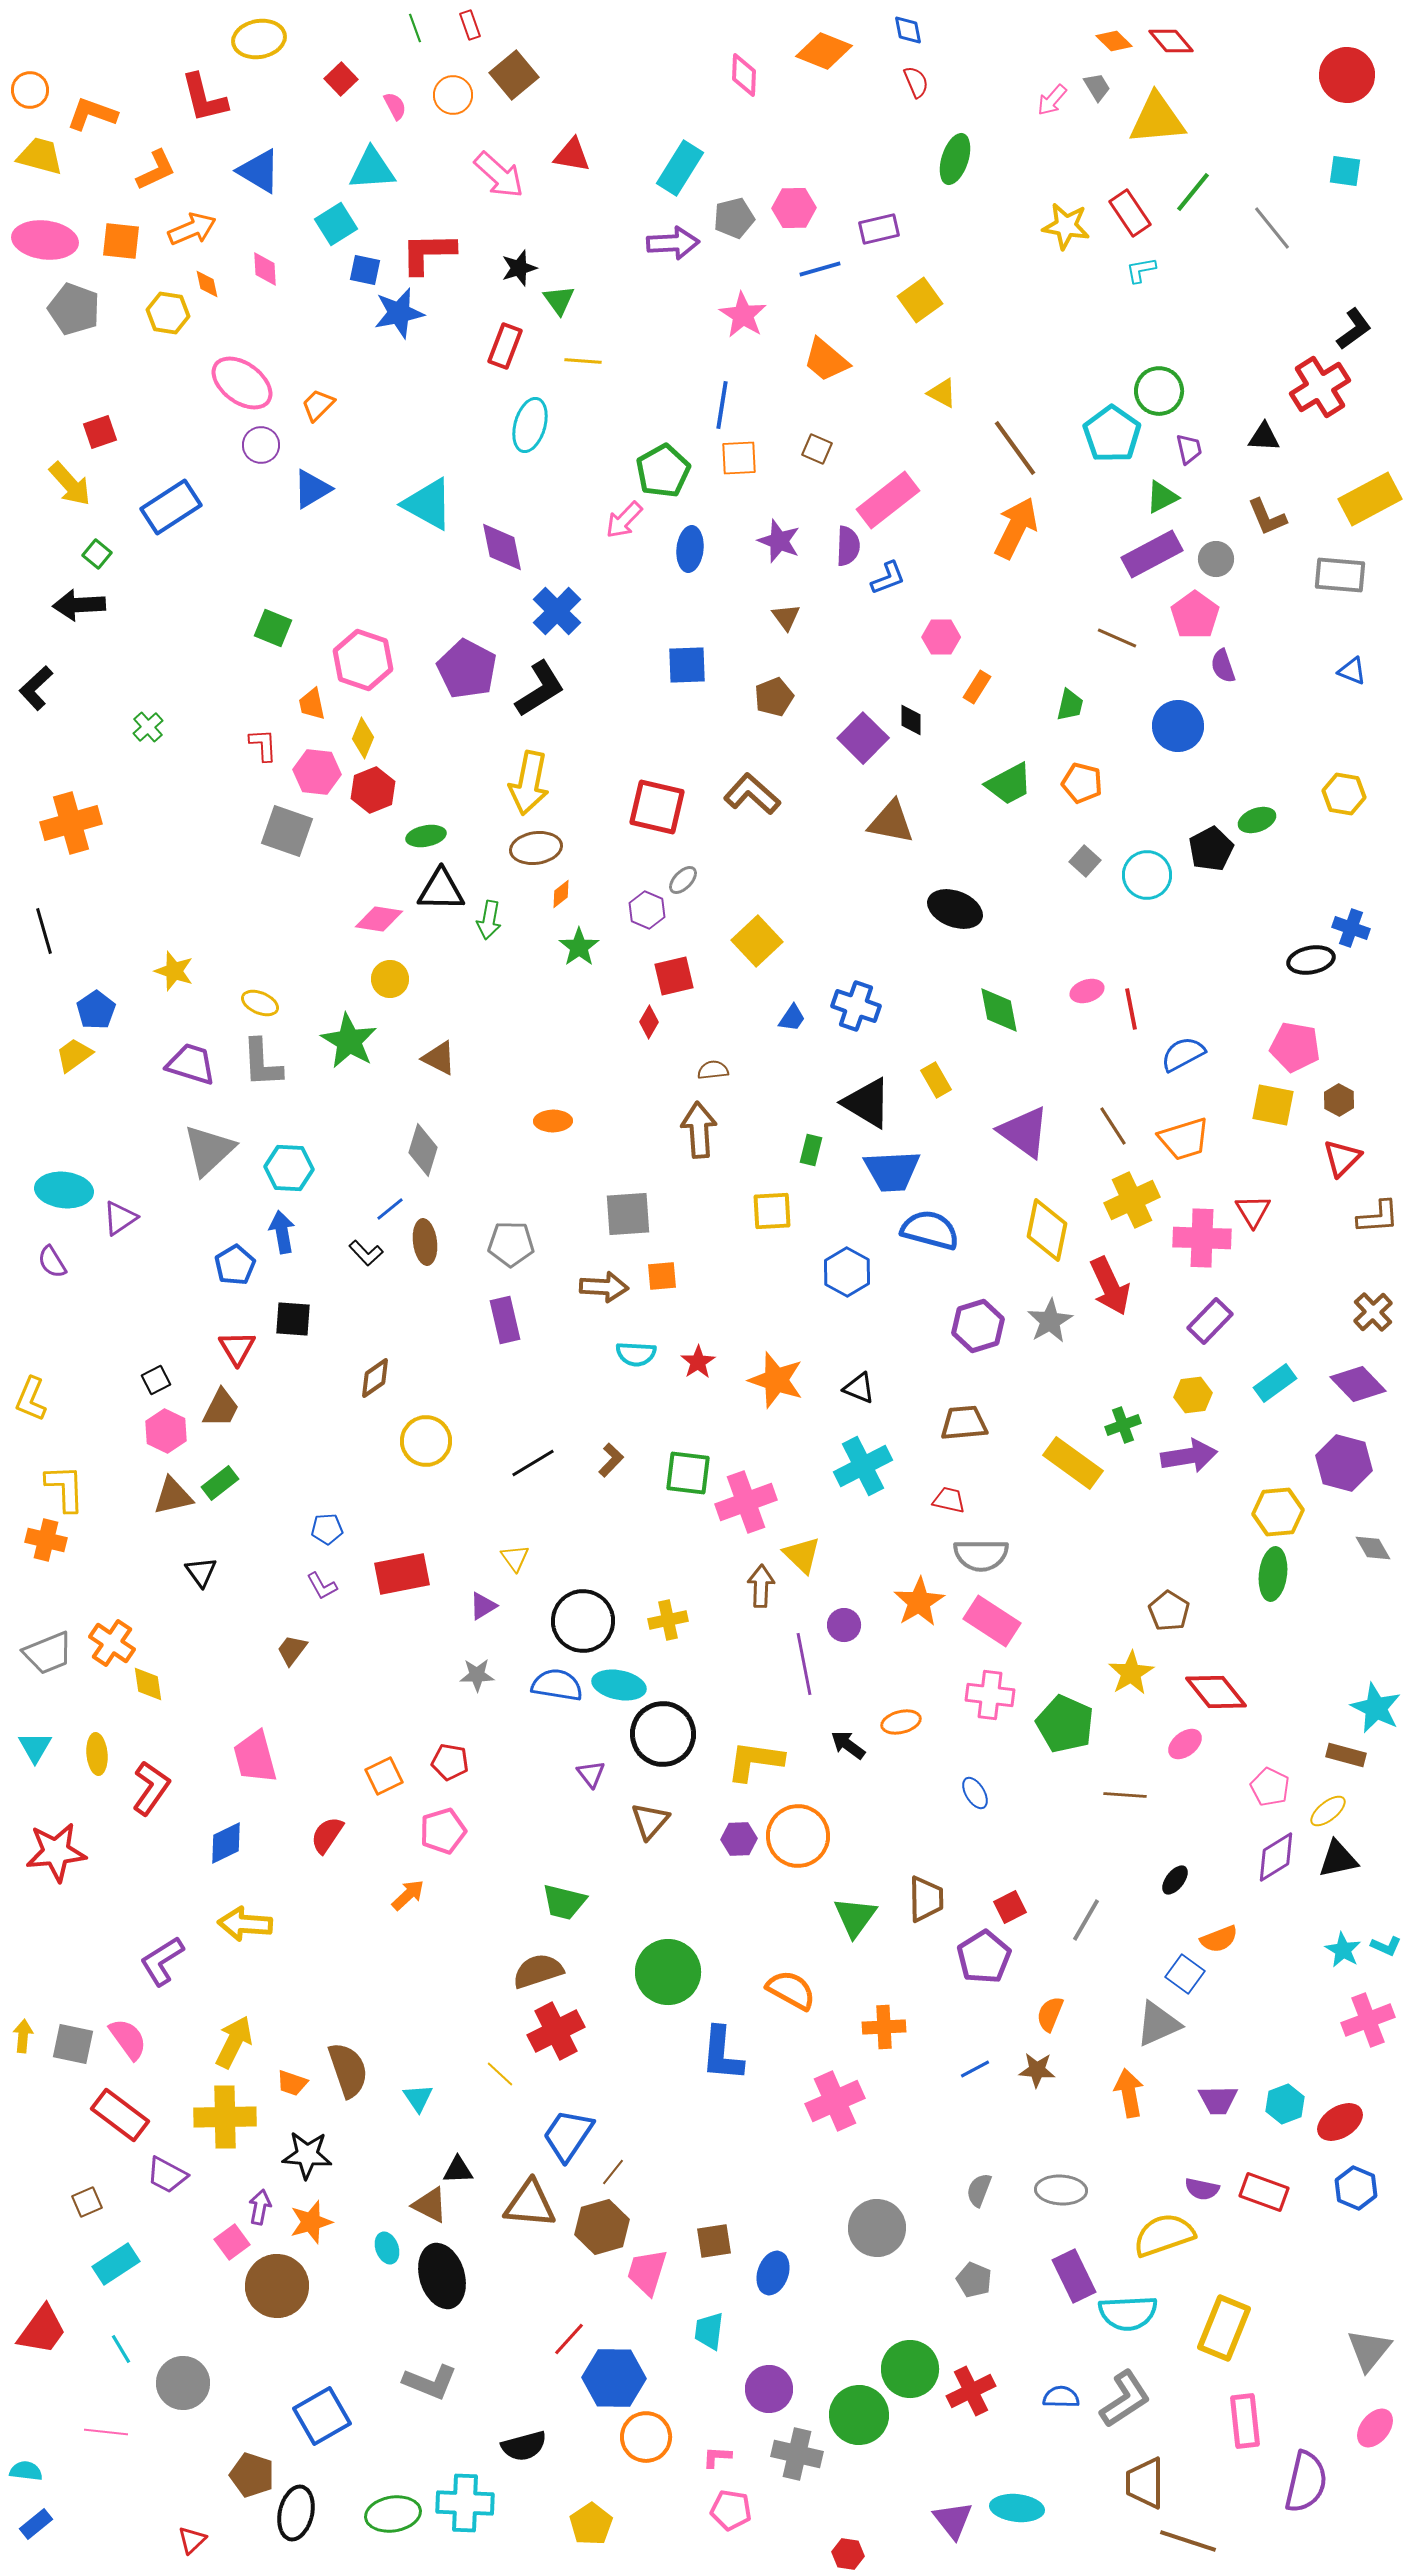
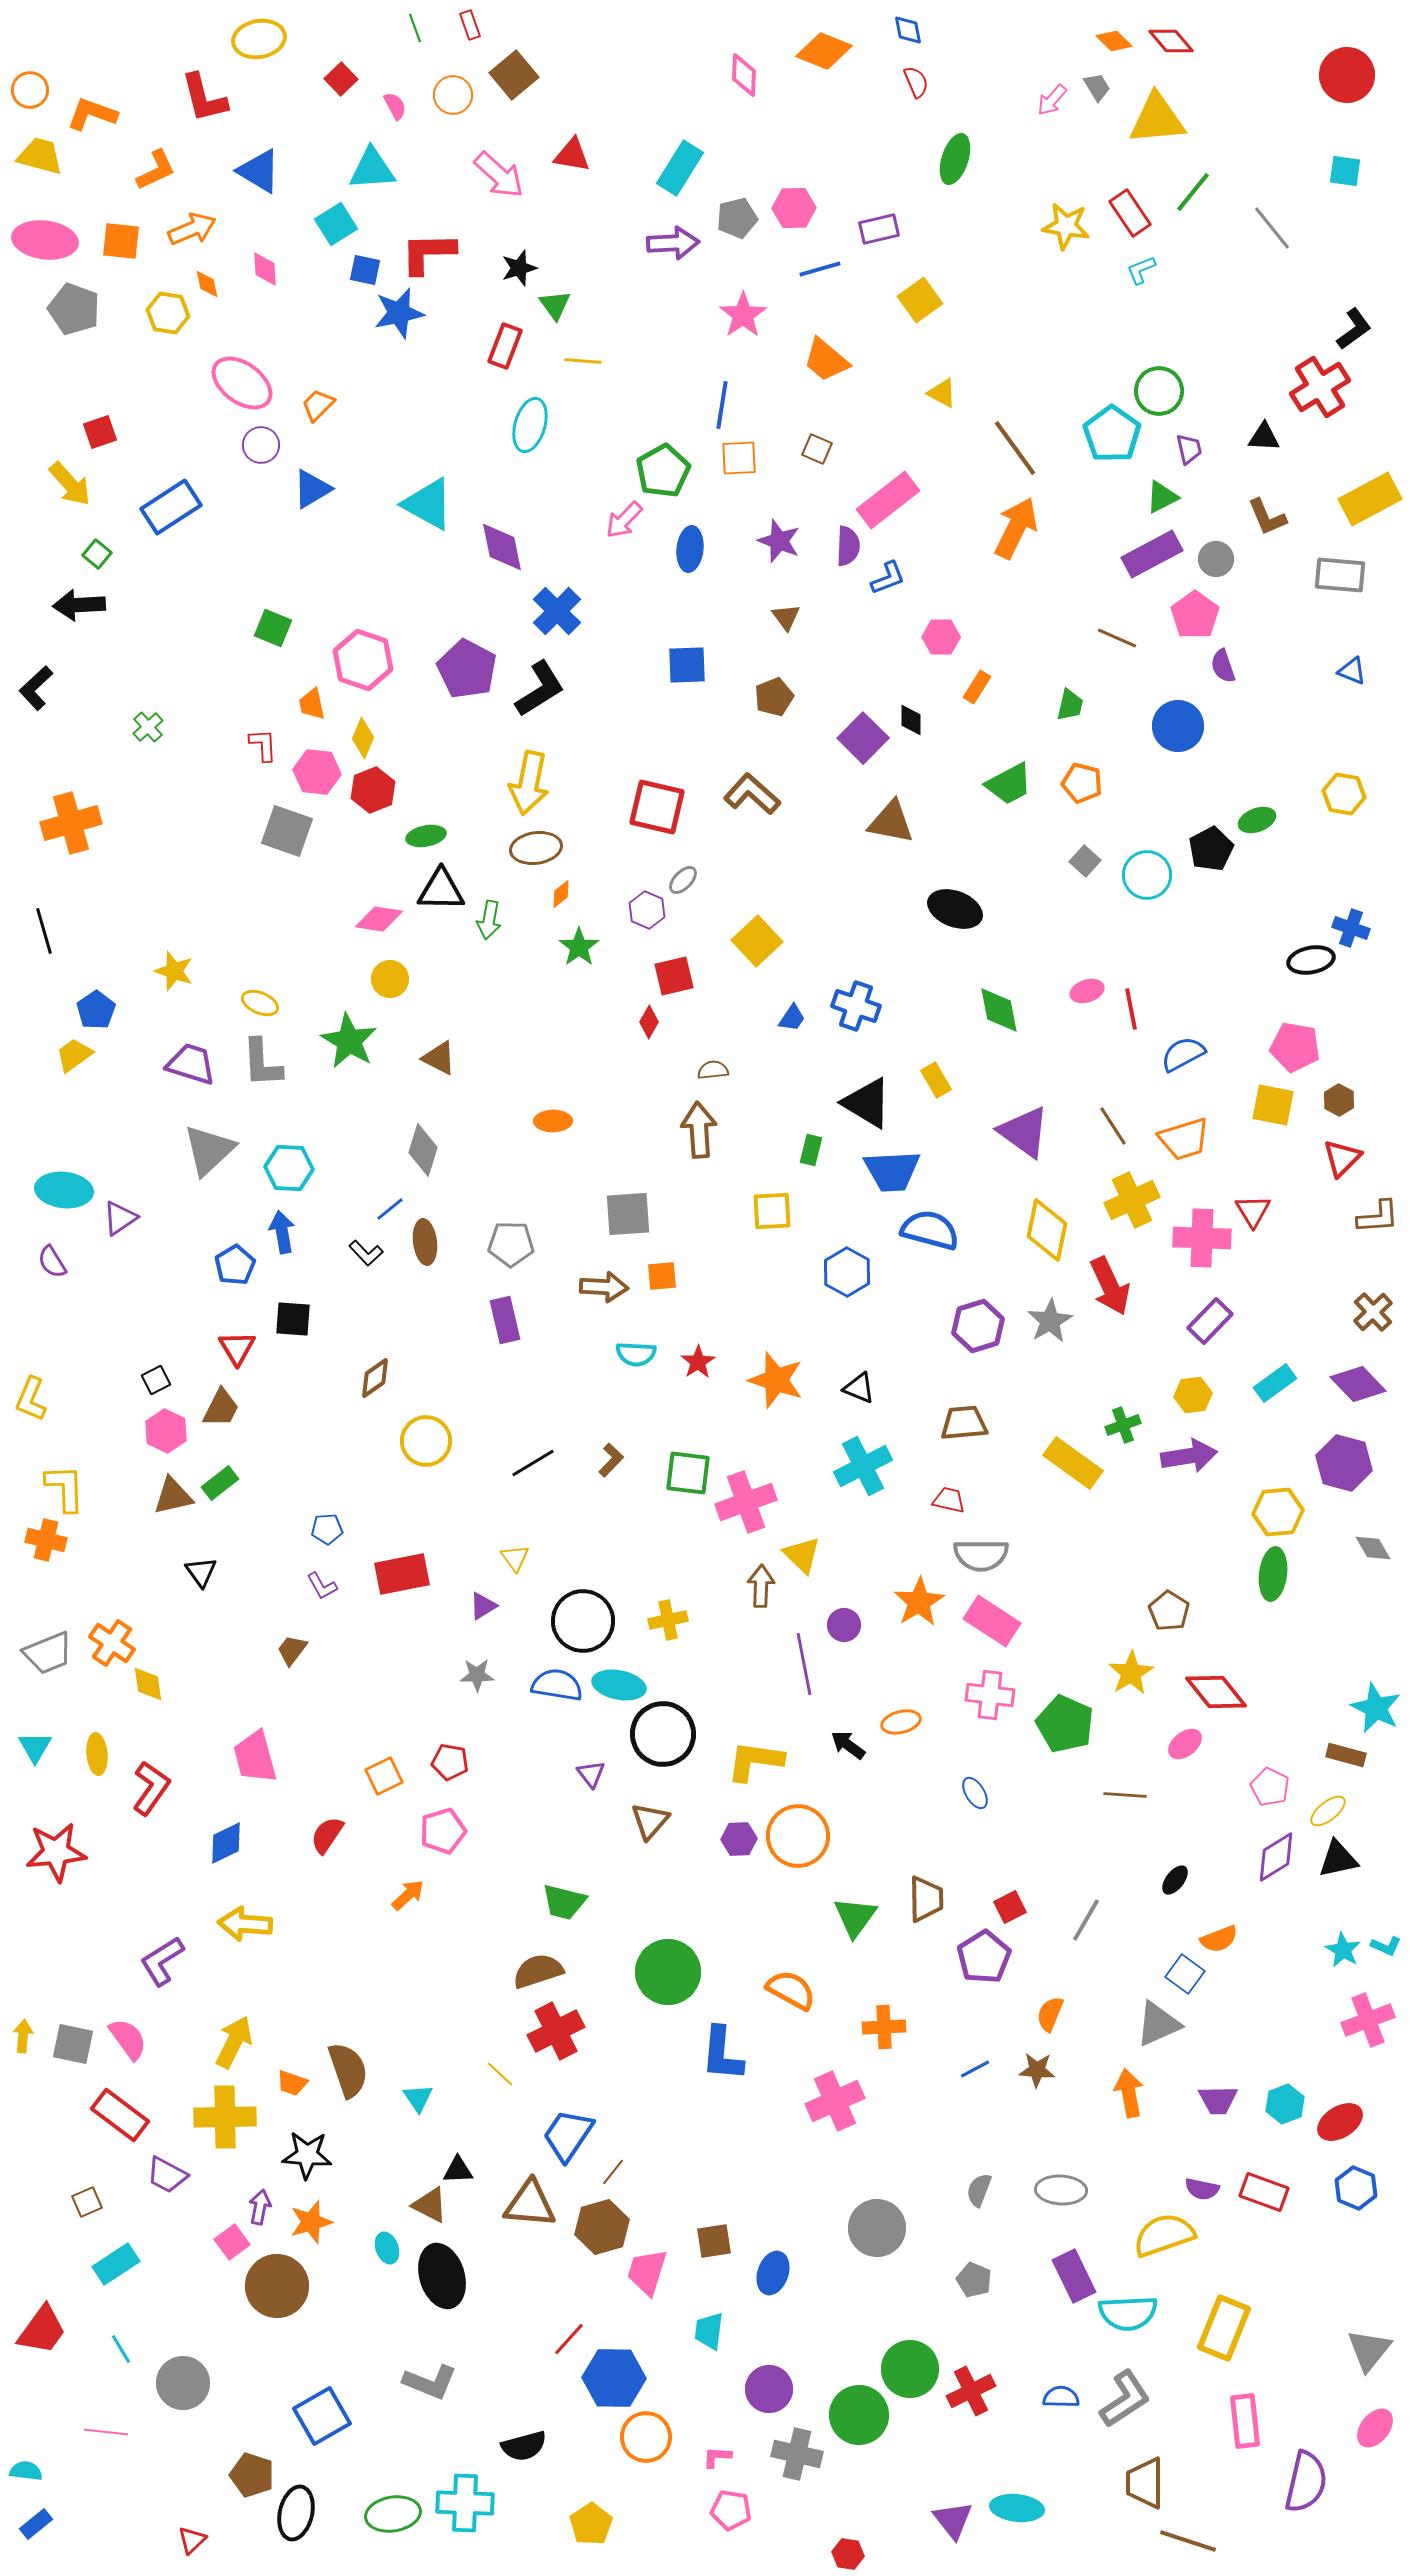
gray pentagon at (734, 218): moved 3 px right
cyan L-shape at (1141, 270): rotated 12 degrees counterclockwise
green triangle at (559, 300): moved 4 px left, 5 px down
pink star at (743, 315): rotated 6 degrees clockwise
